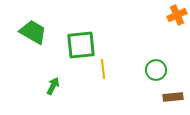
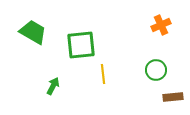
orange cross: moved 16 px left, 10 px down
yellow line: moved 5 px down
